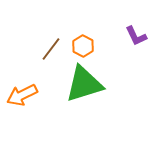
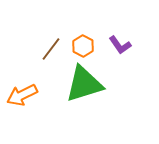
purple L-shape: moved 16 px left, 9 px down; rotated 10 degrees counterclockwise
